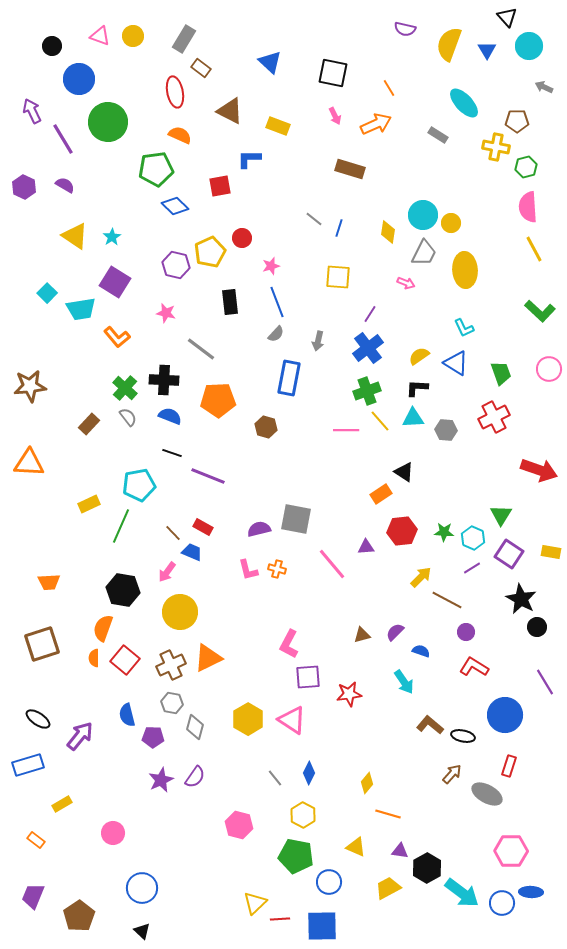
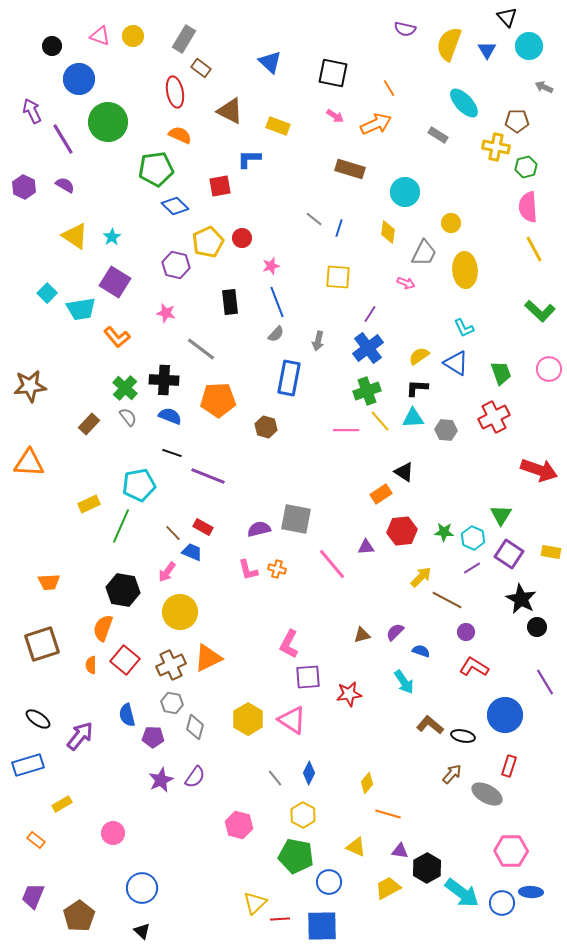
pink arrow at (335, 116): rotated 30 degrees counterclockwise
cyan circle at (423, 215): moved 18 px left, 23 px up
yellow pentagon at (210, 252): moved 2 px left, 10 px up
orange semicircle at (94, 658): moved 3 px left, 7 px down
